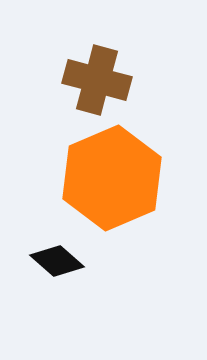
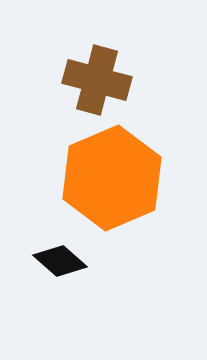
black diamond: moved 3 px right
